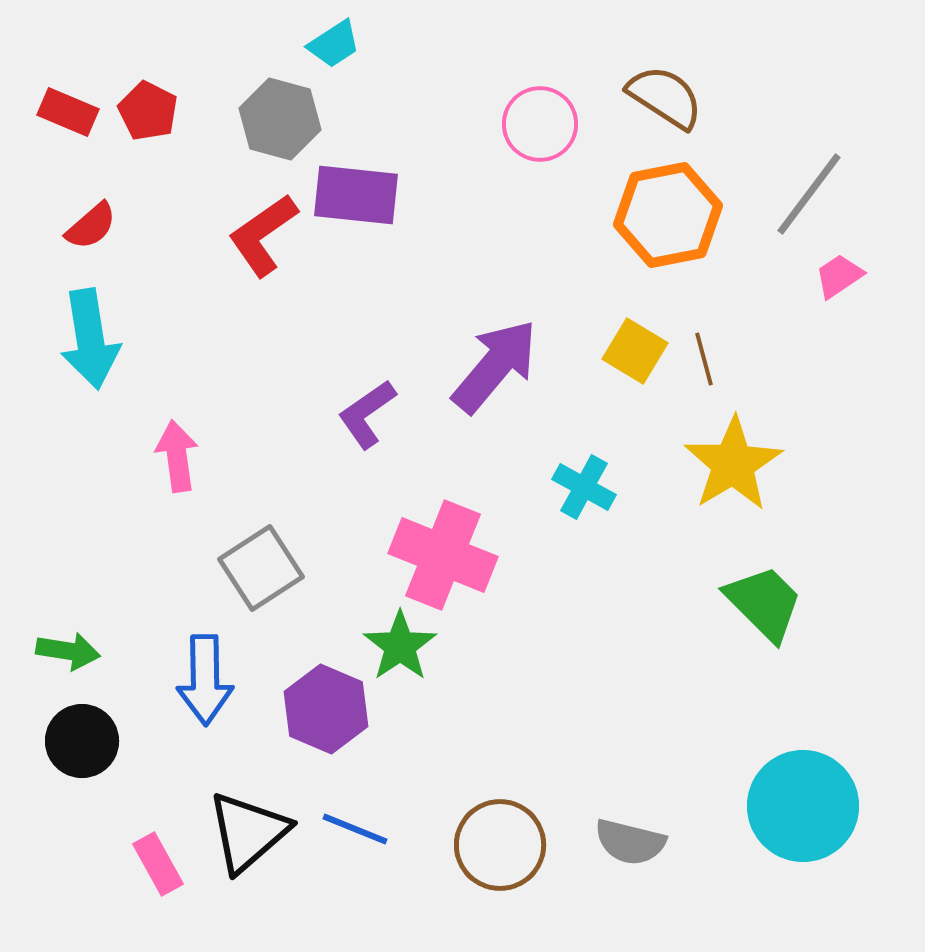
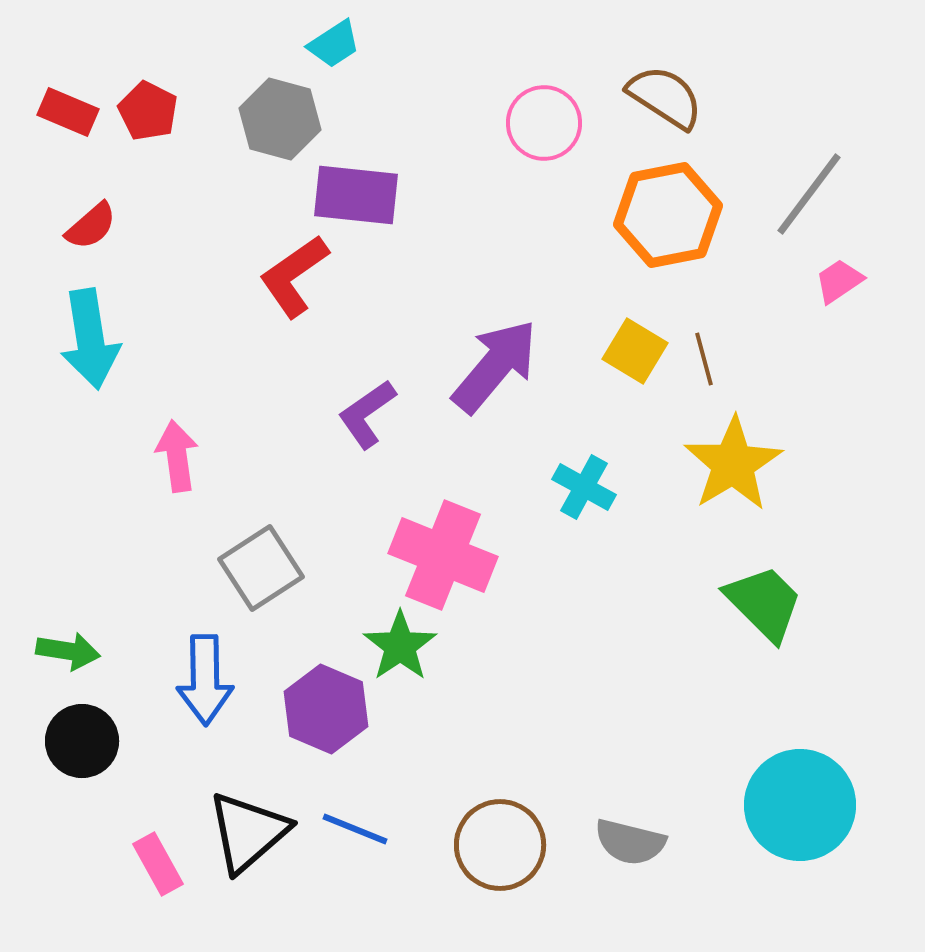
pink circle: moved 4 px right, 1 px up
red L-shape: moved 31 px right, 41 px down
pink trapezoid: moved 5 px down
cyan circle: moved 3 px left, 1 px up
